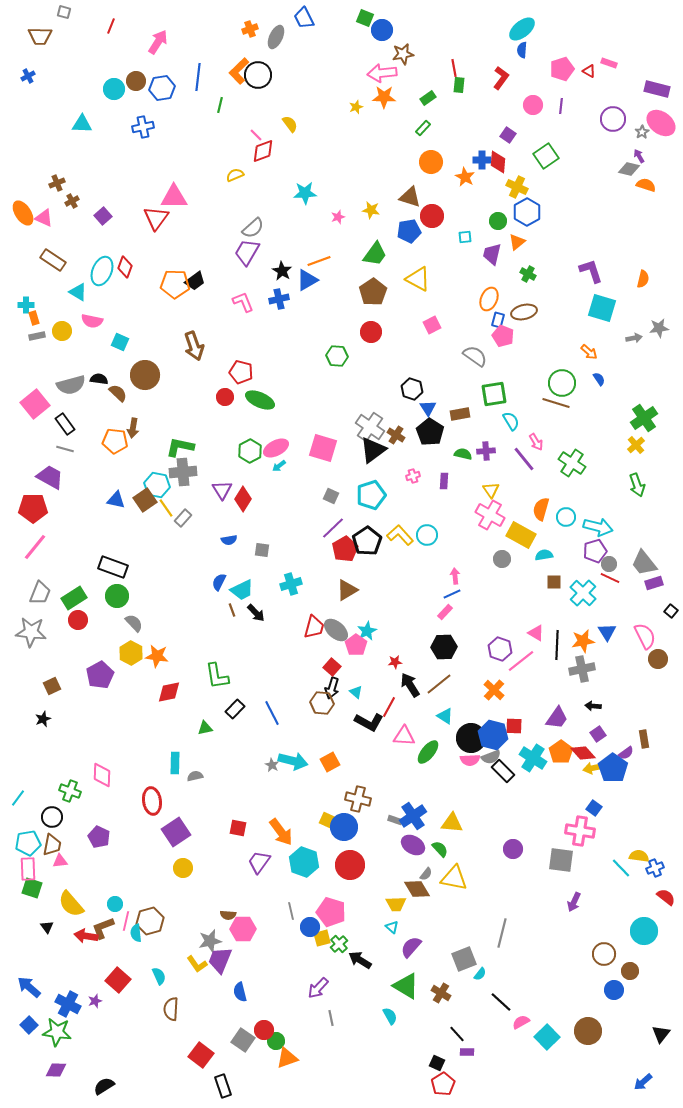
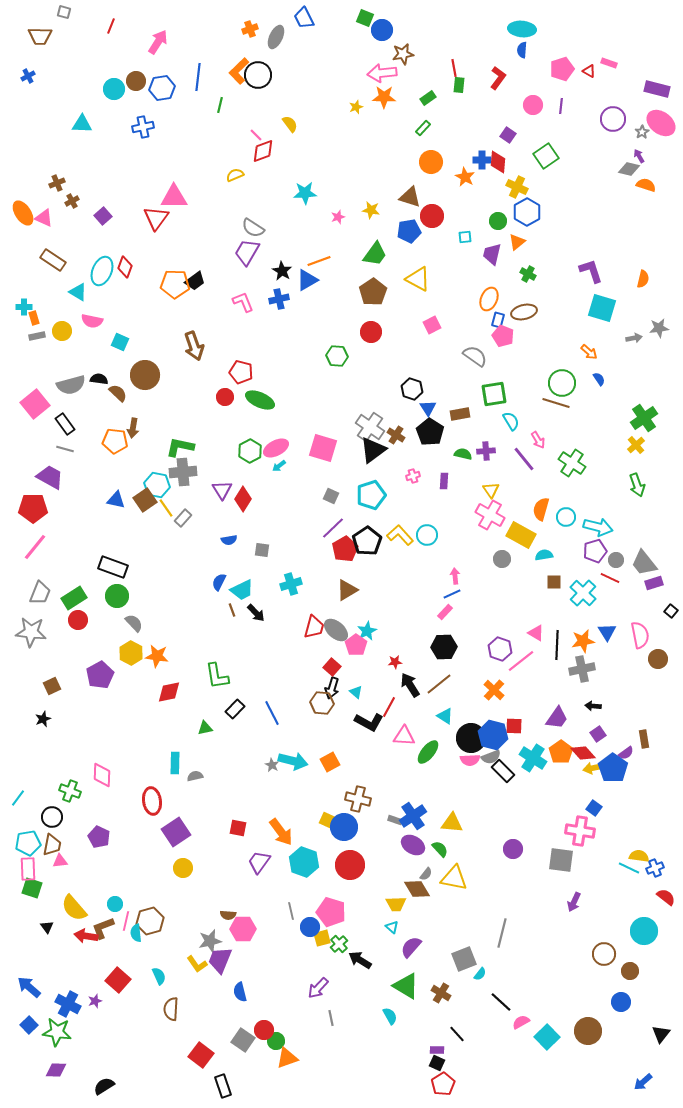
cyan ellipse at (522, 29): rotated 44 degrees clockwise
red L-shape at (501, 78): moved 3 px left
gray semicircle at (253, 228): rotated 75 degrees clockwise
cyan cross at (26, 305): moved 2 px left, 2 px down
pink arrow at (536, 442): moved 2 px right, 2 px up
gray circle at (609, 564): moved 7 px right, 4 px up
pink semicircle at (645, 636): moved 5 px left, 1 px up; rotated 16 degrees clockwise
cyan line at (621, 868): moved 8 px right; rotated 20 degrees counterclockwise
yellow semicircle at (71, 904): moved 3 px right, 4 px down
blue circle at (614, 990): moved 7 px right, 12 px down
purple rectangle at (467, 1052): moved 30 px left, 2 px up
